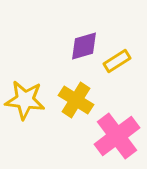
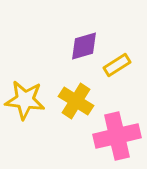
yellow rectangle: moved 4 px down
yellow cross: moved 1 px down
pink cross: rotated 24 degrees clockwise
